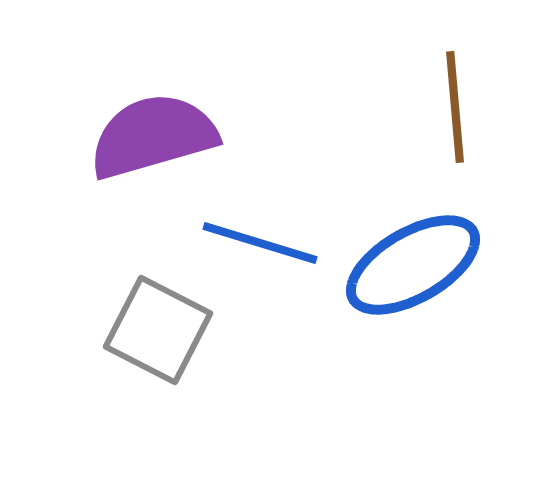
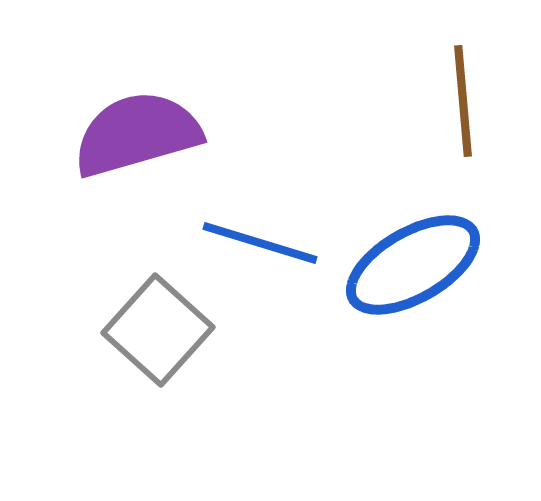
brown line: moved 8 px right, 6 px up
purple semicircle: moved 16 px left, 2 px up
gray square: rotated 15 degrees clockwise
